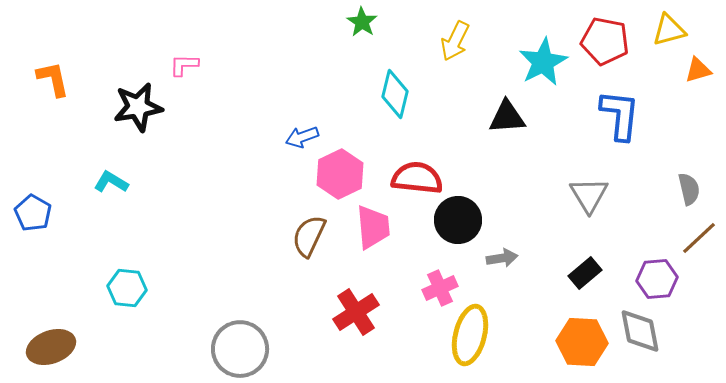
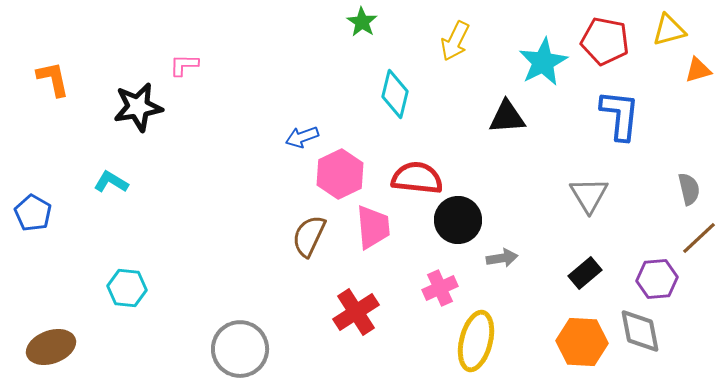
yellow ellipse: moved 6 px right, 6 px down
